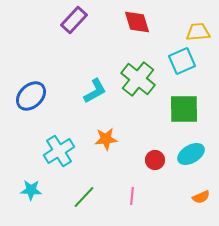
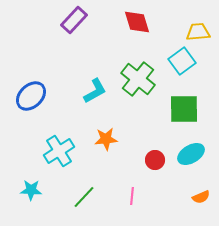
cyan square: rotated 12 degrees counterclockwise
